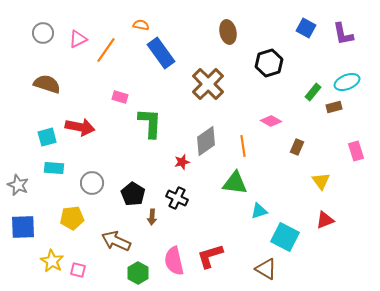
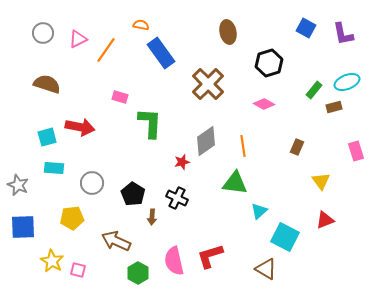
green rectangle at (313, 92): moved 1 px right, 2 px up
pink diamond at (271, 121): moved 7 px left, 17 px up
cyan triangle at (259, 211): rotated 24 degrees counterclockwise
